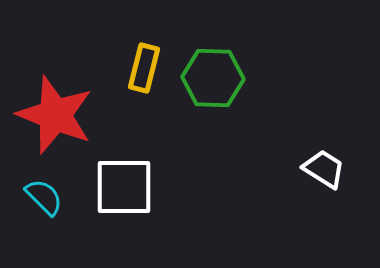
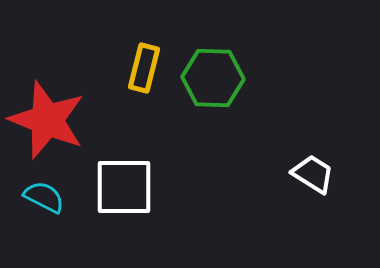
red star: moved 8 px left, 5 px down
white trapezoid: moved 11 px left, 5 px down
cyan semicircle: rotated 18 degrees counterclockwise
